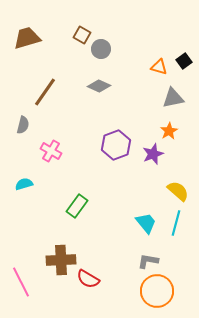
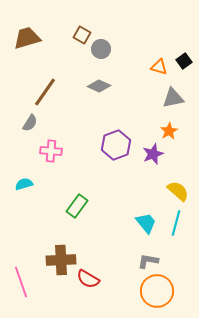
gray semicircle: moved 7 px right, 2 px up; rotated 18 degrees clockwise
pink cross: rotated 25 degrees counterclockwise
pink line: rotated 8 degrees clockwise
